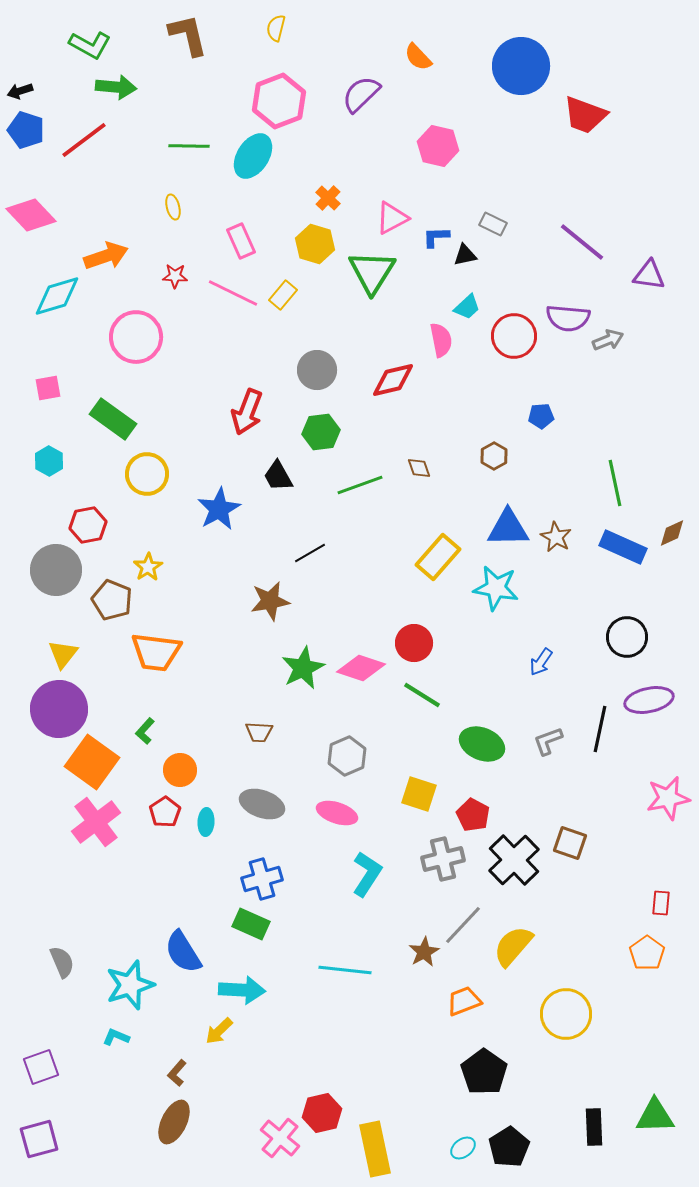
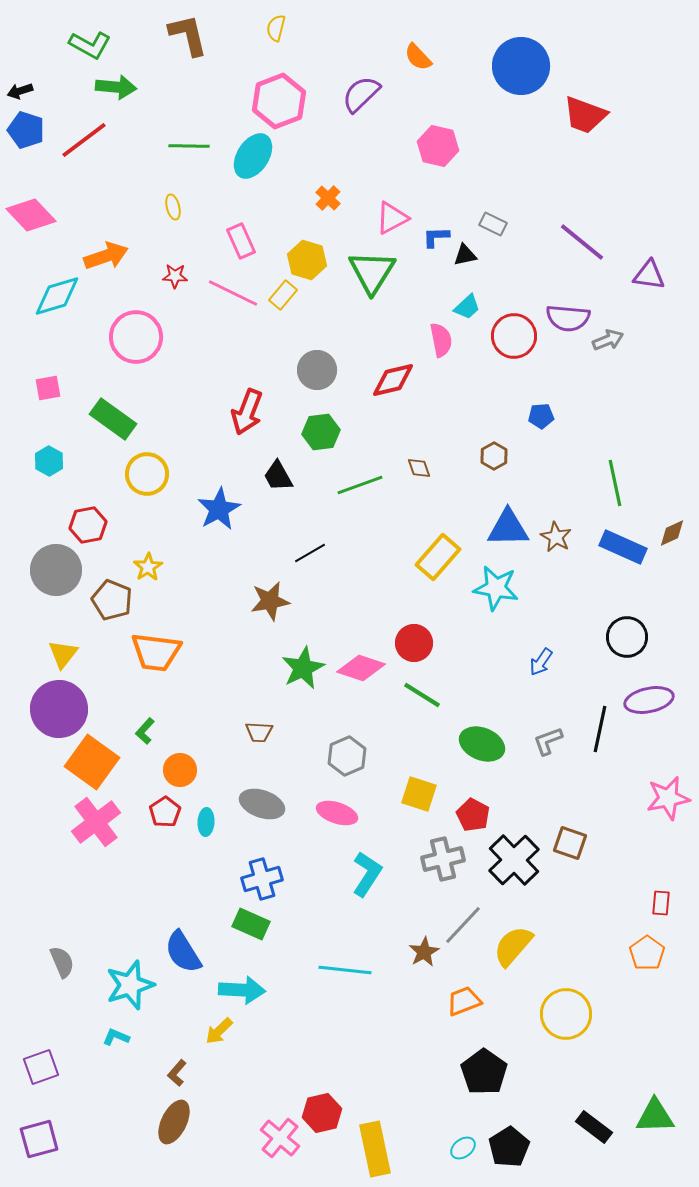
yellow hexagon at (315, 244): moved 8 px left, 16 px down
black rectangle at (594, 1127): rotated 51 degrees counterclockwise
